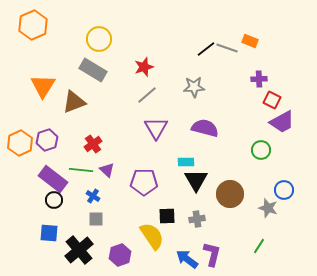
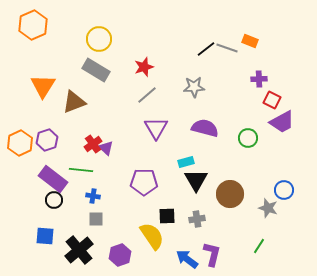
gray rectangle at (93, 70): moved 3 px right
green circle at (261, 150): moved 13 px left, 12 px up
cyan rectangle at (186, 162): rotated 14 degrees counterclockwise
purple triangle at (107, 170): moved 1 px left, 22 px up
blue cross at (93, 196): rotated 24 degrees counterclockwise
blue square at (49, 233): moved 4 px left, 3 px down
